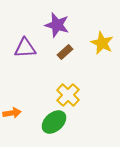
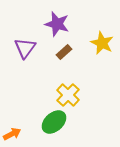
purple star: moved 1 px up
purple triangle: rotated 50 degrees counterclockwise
brown rectangle: moved 1 px left
orange arrow: moved 21 px down; rotated 18 degrees counterclockwise
